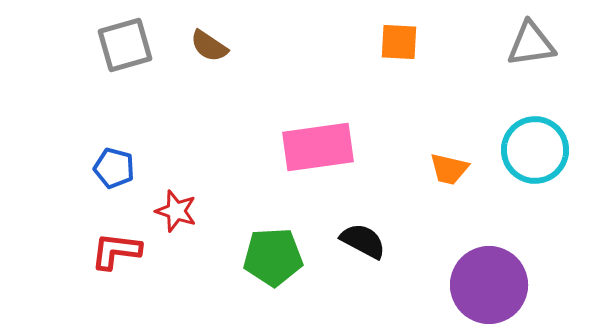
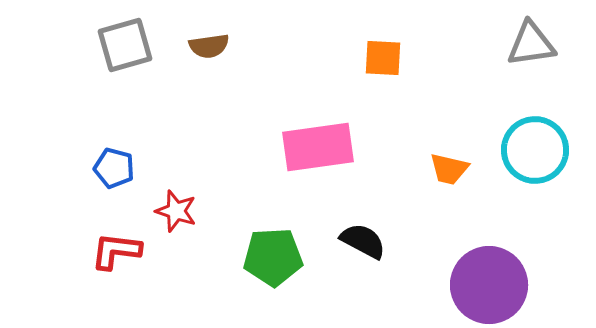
orange square: moved 16 px left, 16 px down
brown semicircle: rotated 42 degrees counterclockwise
